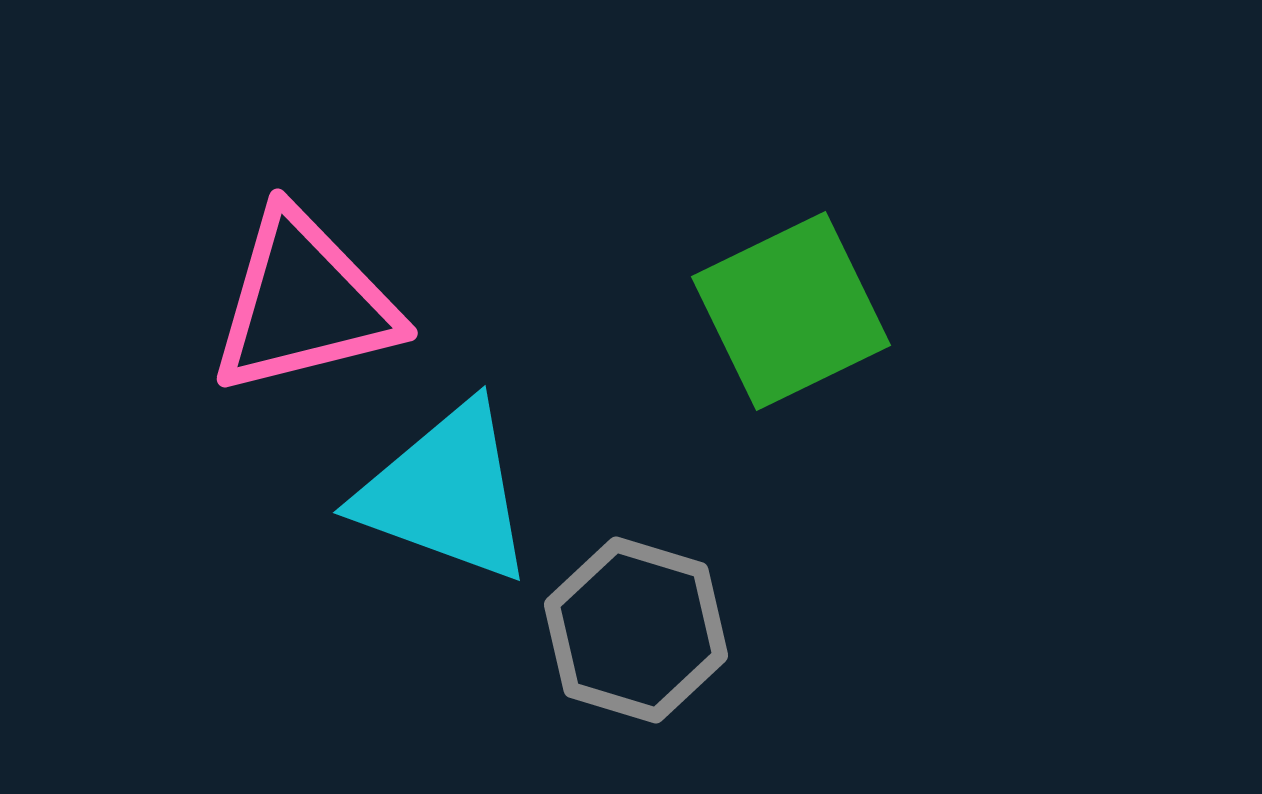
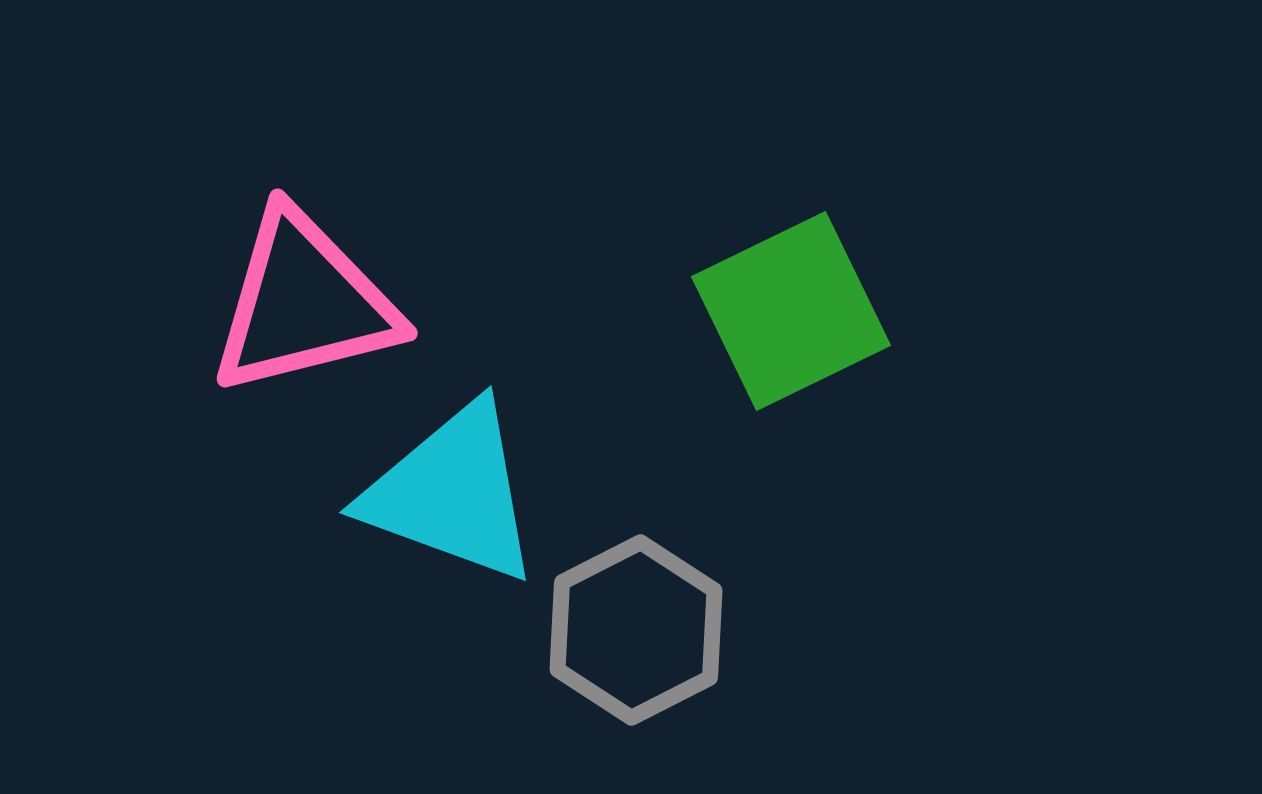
cyan triangle: moved 6 px right
gray hexagon: rotated 16 degrees clockwise
